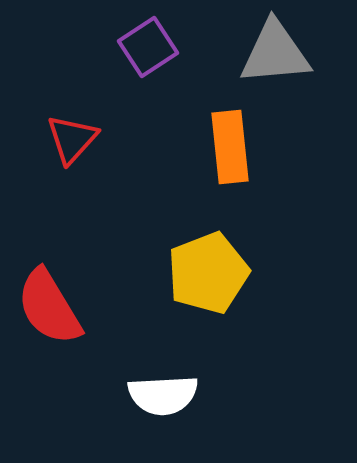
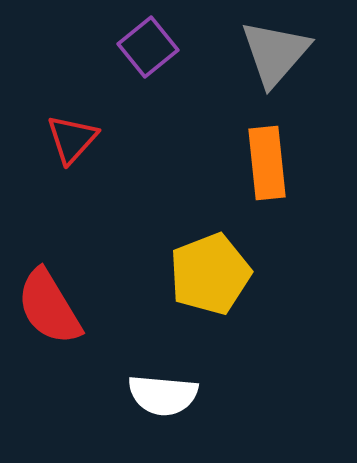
purple square: rotated 6 degrees counterclockwise
gray triangle: rotated 44 degrees counterclockwise
orange rectangle: moved 37 px right, 16 px down
yellow pentagon: moved 2 px right, 1 px down
white semicircle: rotated 8 degrees clockwise
